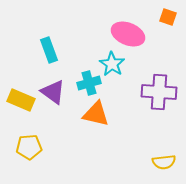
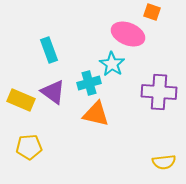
orange square: moved 16 px left, 5 px up
